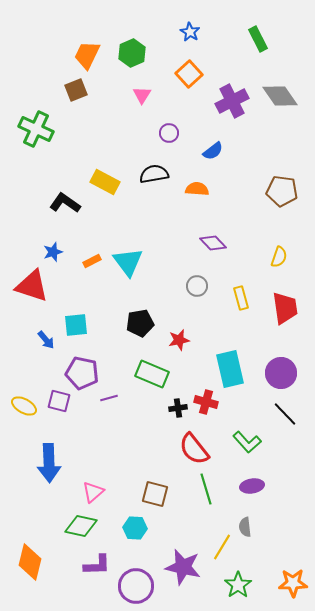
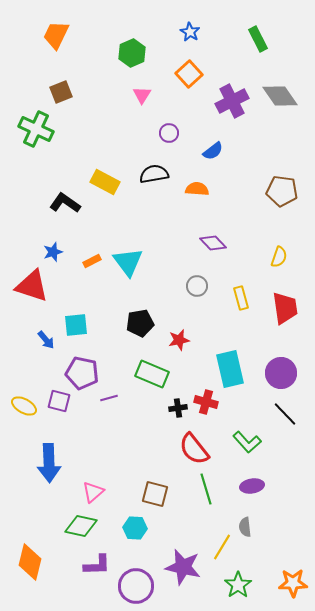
orange trapezoid at (87, 55): moved 31 px left, 20 px up
brown square at (76, 90): moved 15 px left, 2 px down
